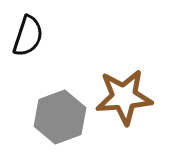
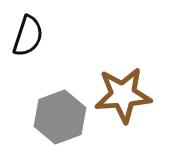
brown star: moved 1 px left, 2 px up
